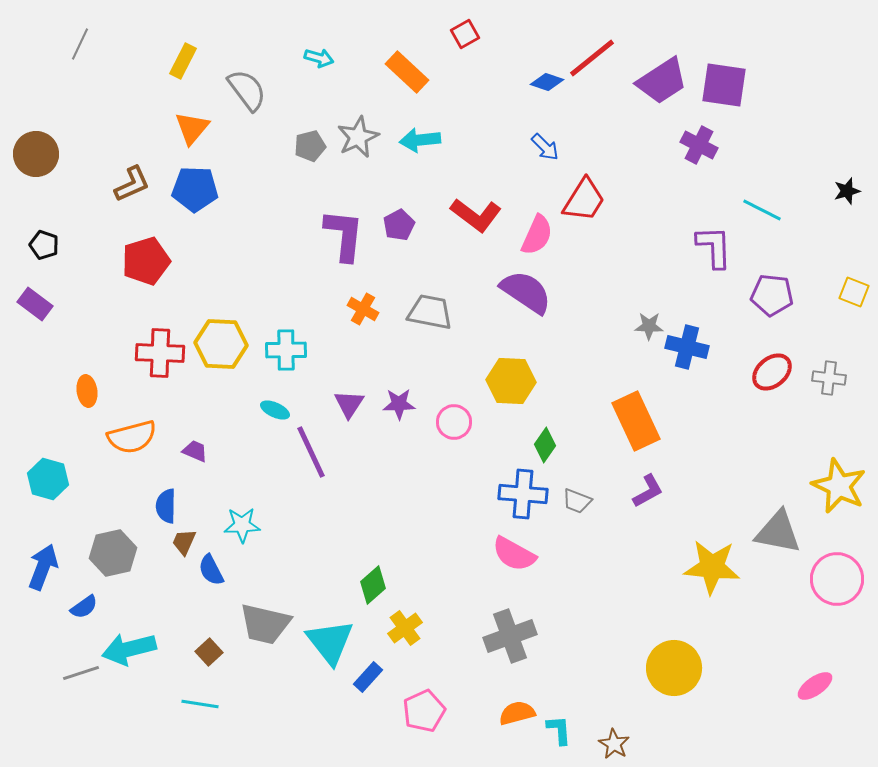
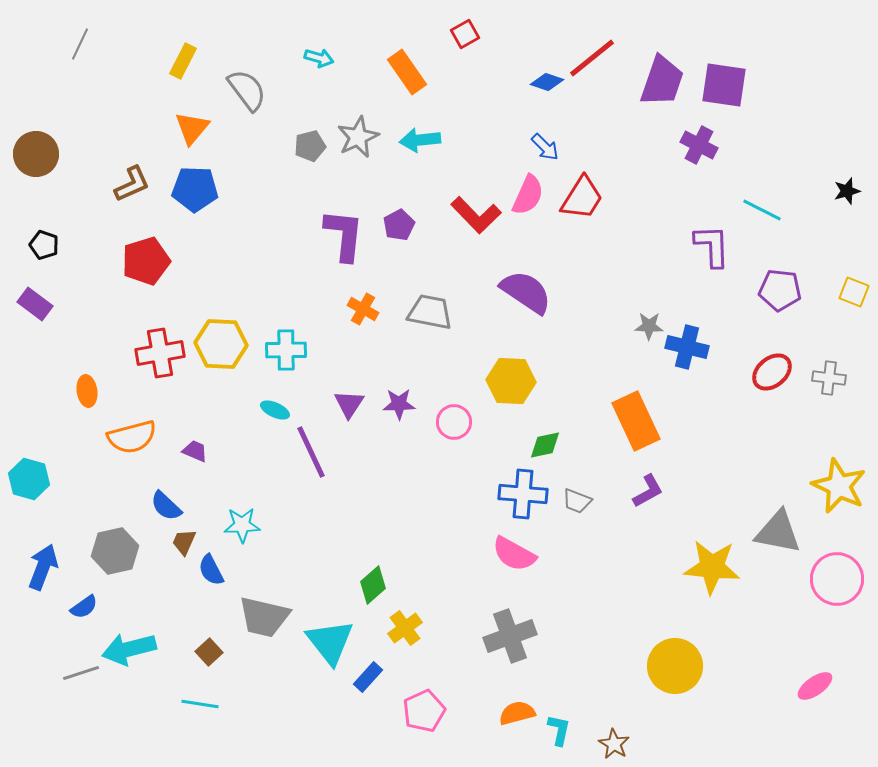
orange rectangle at (407, 72): rotated 12 degrees clockwise
purple trapezoid at (662, 81): rotated 38 degrees counterclockwise
red trapezoid at (584, 200): moved 2 px left, 2 px up
red L-shape at (476, 215): rotated 9 degrees clockwise
pink semicircle at (537, 235): moved 9 px left, 40 px up
purple L-shape at (714, 247): moved 2 px left, 1 px up
purple pentagon at (772, 295): moved 8 px right, 5 px up
red cross at (160, 353): rotated 12 degrees counterclockwise
green diamond at (545, 445): rotated 44 degrees clockwise
cyan hexagon at (48, 479): moved 19 px left
blue semicircle at (166, 506): rotated 48 degrees counterclockwise
gray hexagon at (113, 553): moved 2 px right, 2 px up
gray trapezoid at (265, 624): moved 1 px left, 7 px up
yellow circle at (674, 668): moved 1 px right, 2 px up
cyan L-shape at (559, 730): rotated 16 degrees clockwise
